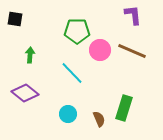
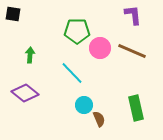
black square: moved 2 px left, 5 px up
pink circle: moved 2 px up
green rectangle: moved 12 px right; rotated 30 degrees counterclockwise
cyan circle: moved 16 px right, 9 px up
